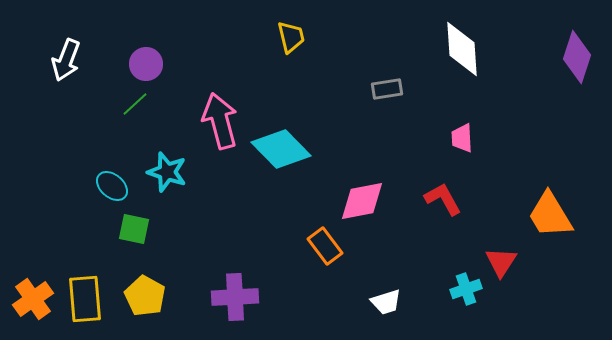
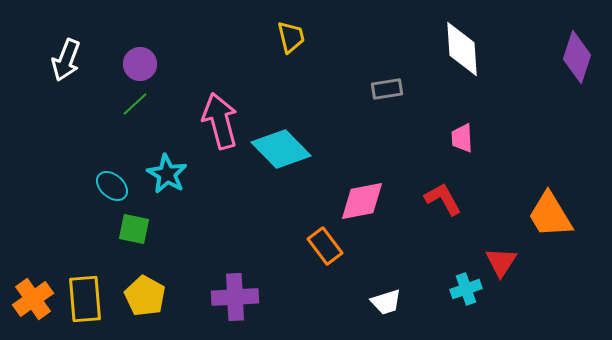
purple circle: moved 6 px left
cyan star: moved 2 px down; rotated 12 degrees clockwise
